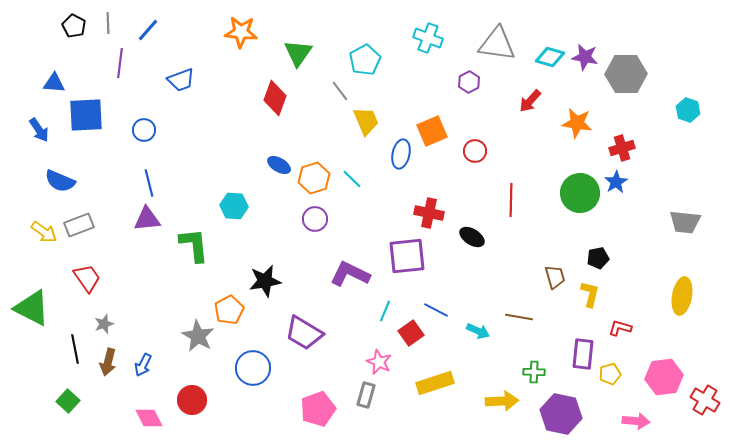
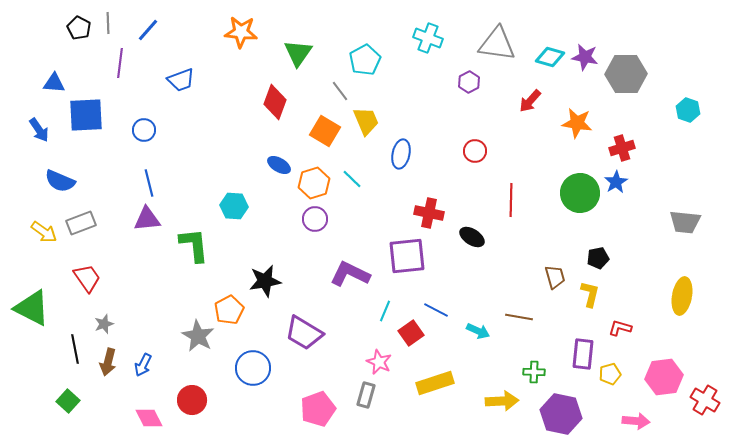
black pentagon at (74, 26): moved 5 px right, 2 px down
red diamond at (275, 98): moved 4 px down
orange square at (432, 131): moved 107 px left; rotated 36 degrees counterclockwise
orange hexagon at (314, 178): moved 5 px down
gray rectangle at (79, 225): moved 2 px right, 2 px up
